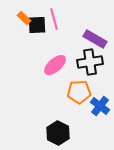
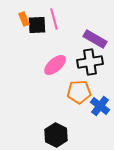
orange rectangle: moved 1 px down; rotated 24 degrees clockwise
black hexagon: moved 2 px left, 2 px down
